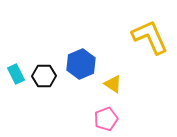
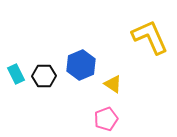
blue hexagon: moved 1 px down
